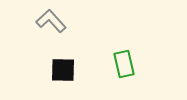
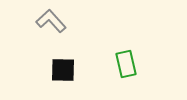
green rectangle: moved 2 px right
